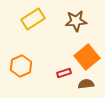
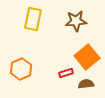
yellow rectangle: rotated 45 degrees counterclockwise
orange hexagon: moved 3 px down
red rectangle: moved 2 px right
